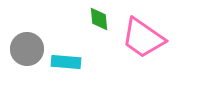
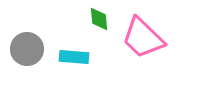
pink trapezoid: rotated 9 degrees clockwise
cyan rectangle: moved 8 px right, 5 px up
